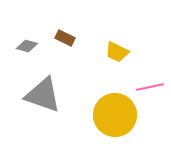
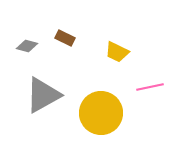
gray triangle: rotated 48 degrees counterclockwise
yellow circle: moved 14 px left, 2 px up
